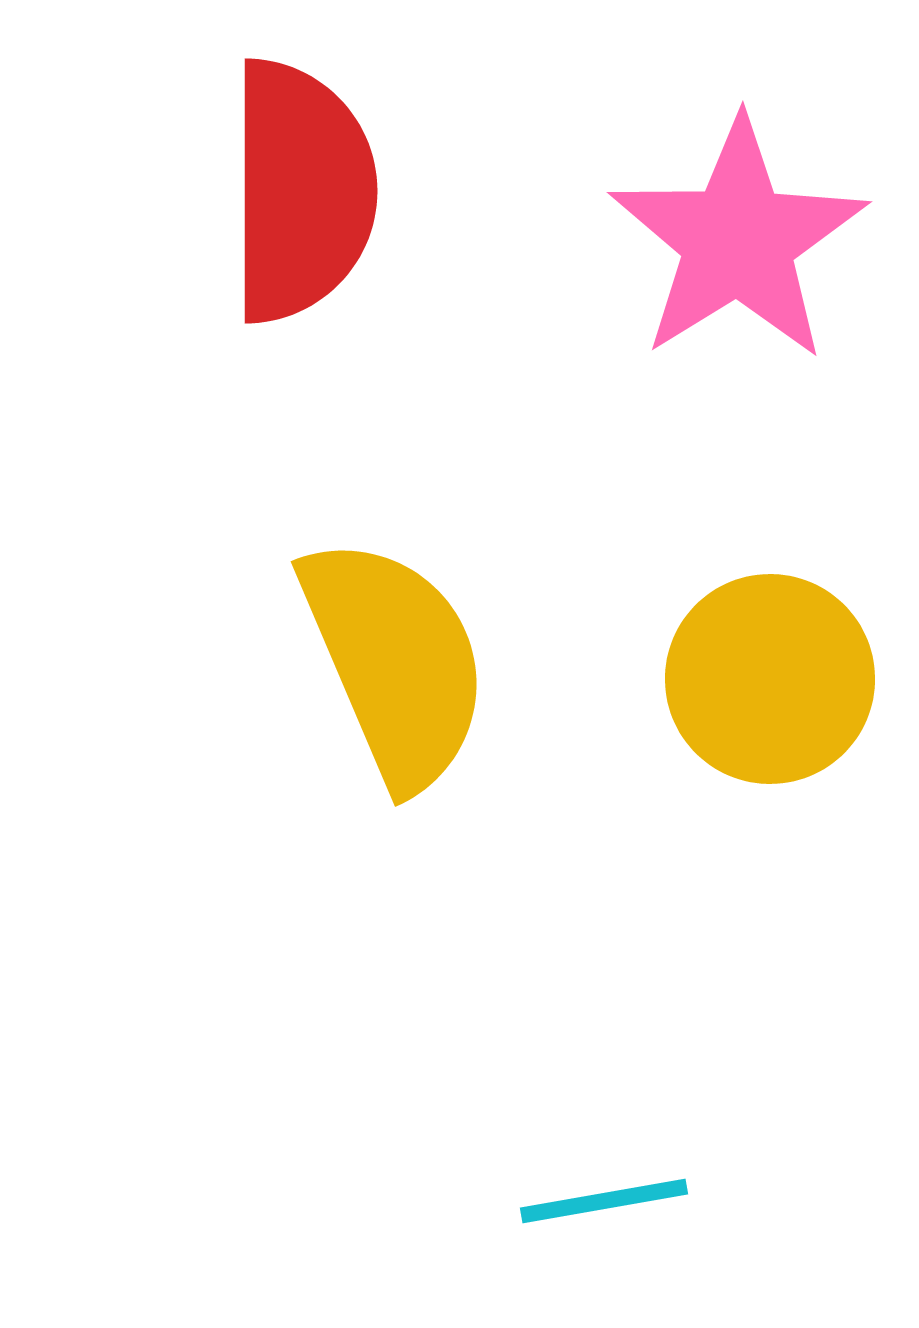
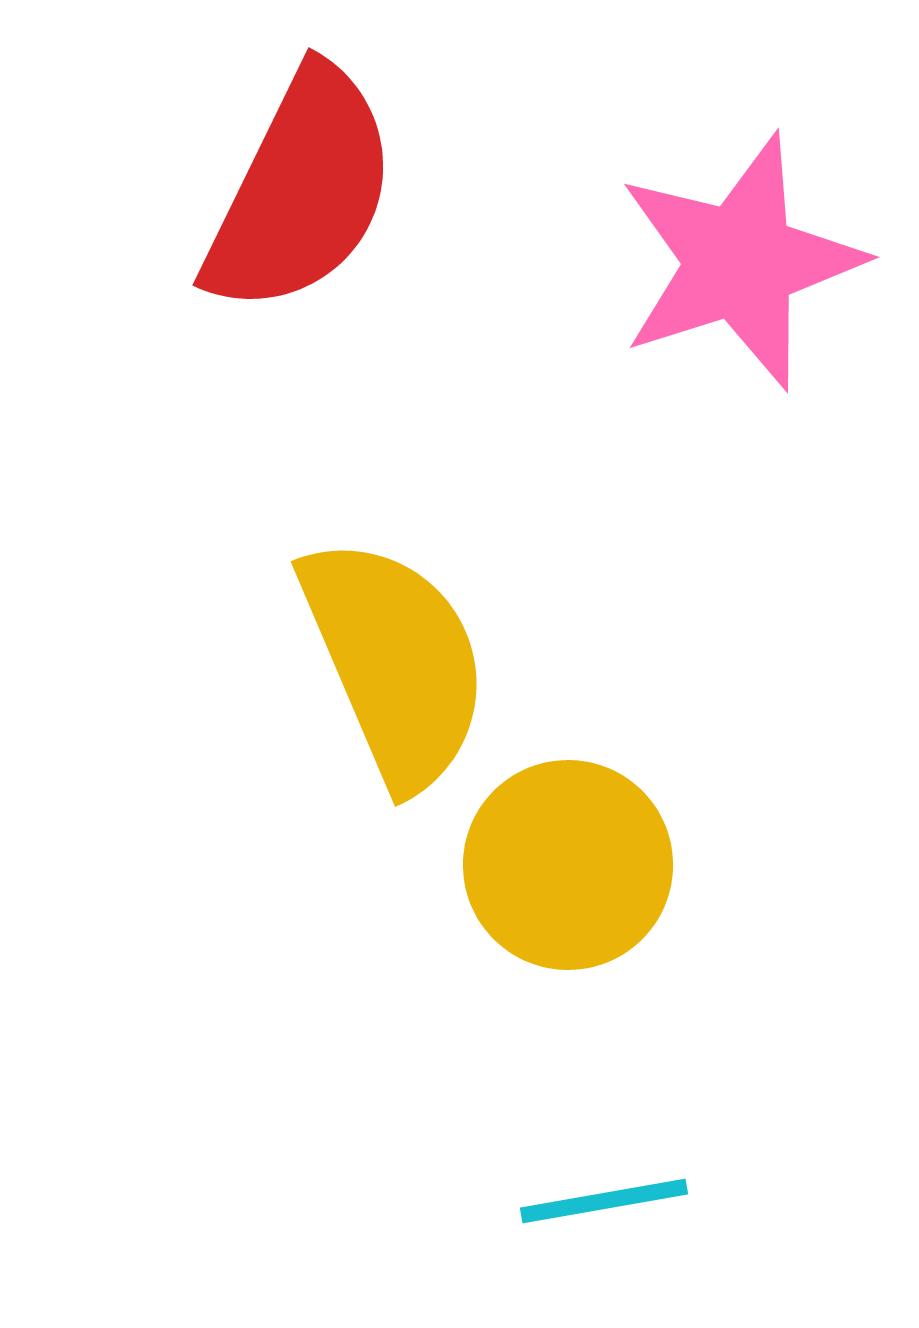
red semicircle: rotated 26 degrees clockwise
pink star: moved 2 px right, 22 px down; rotated 14 degrees clockwise
yellow circle: moved 202 px left, 186 px down
